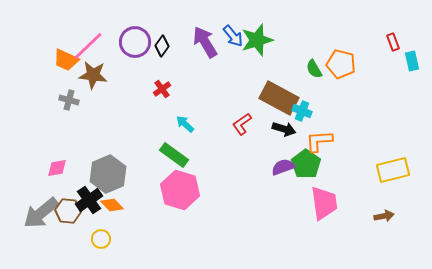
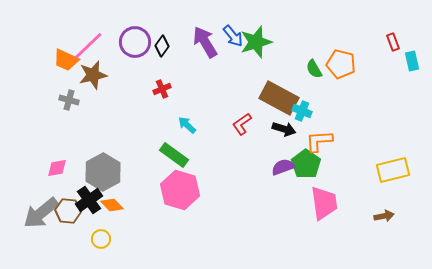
green star: moved 1 px left, 2 px down
brown star: rotated 20 degrees counterclockwise
red cross: rotated 12 degrees clockwise
cyan arrow: moved 2 px right, 1 px down
gray hexagon: moved 5 px left, 2 px up; rotated 6 degrees counterclockwise
